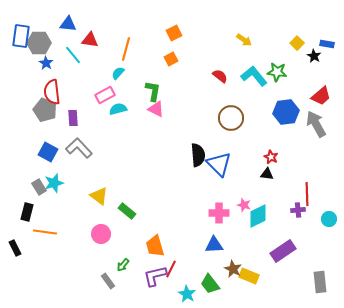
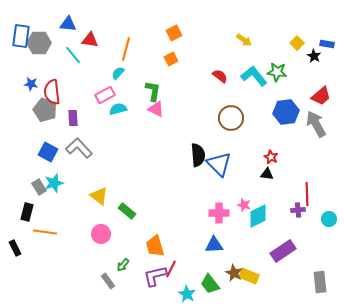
blue star at (46, 63): moved 15 px left, 21 px down; rotated 24 degrees counterclockwise
brown star at (233, 269): moved 1 px right, 4 px down
